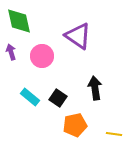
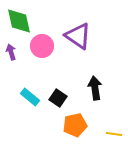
pink circle: moved 10 px up
